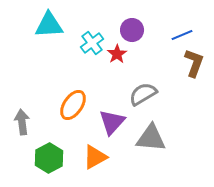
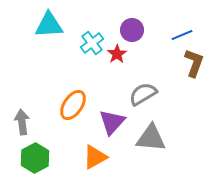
green hexagon: moved 14 px left
